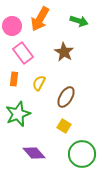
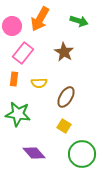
pink rectangle: rotated 75 degrees clockwise
yellow semicircle: rotated 119 degrees counterclockwise
green star: rotated 30 degrees clockwise
